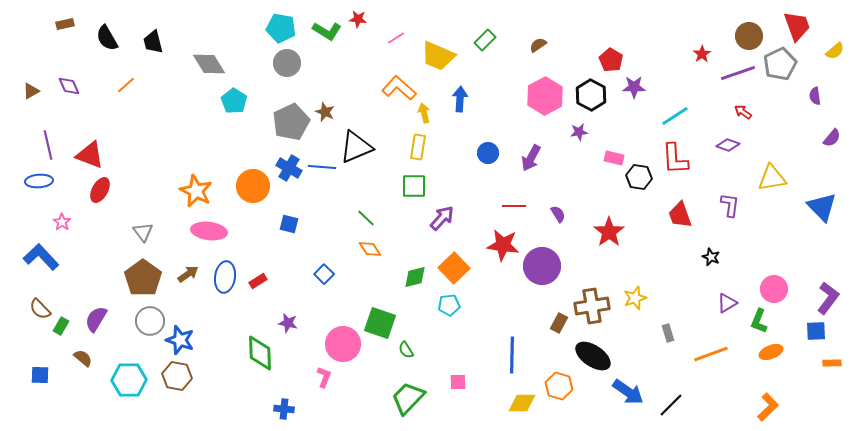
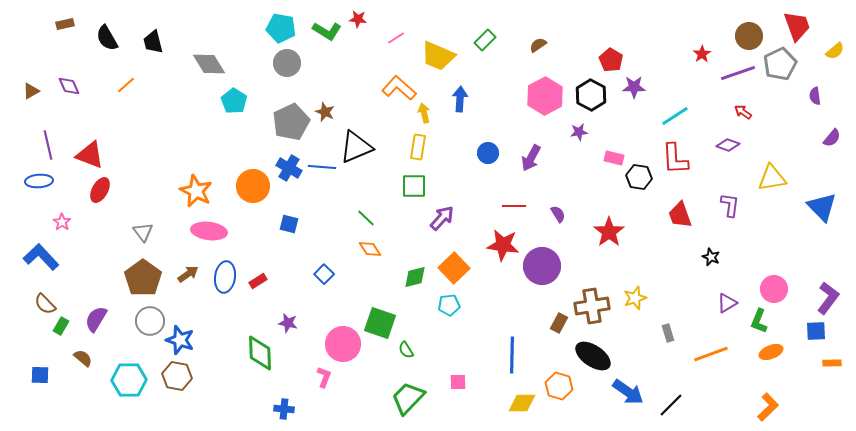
brown semicircle at (40, 309): moved 5 px right, 5 px up
